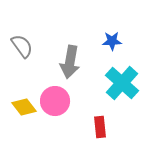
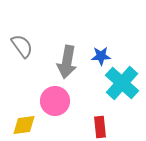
blue star: moved 11 px left, 15 px down
gray arrow: moved 3 px left
yellow diamond: moved 18 px down; rotated 60 degrees counterclockwise
